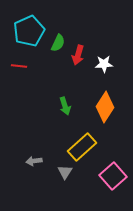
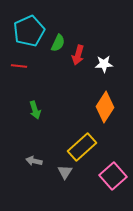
green arrow: moved 30 px left, 4 px down
gray arrow: rotated 21 degrees clockwise
